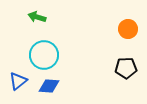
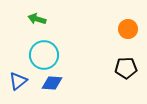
green arrow: moved 2 px down
blue diamond: moved 3 px right, 3 px up
